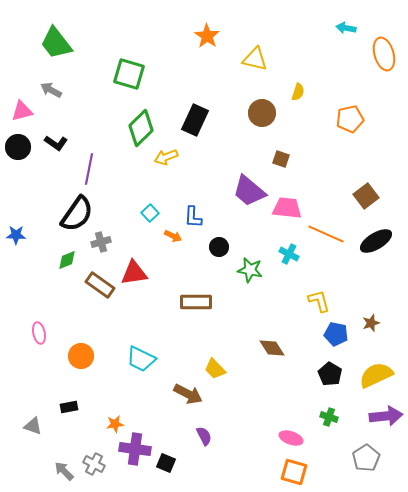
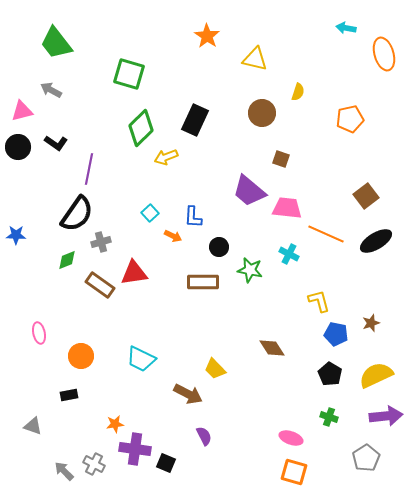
brown rectangle at (196, 302): moved 7 px right, 20 px up
black rectangle at (69, 407): moved 12 px up
